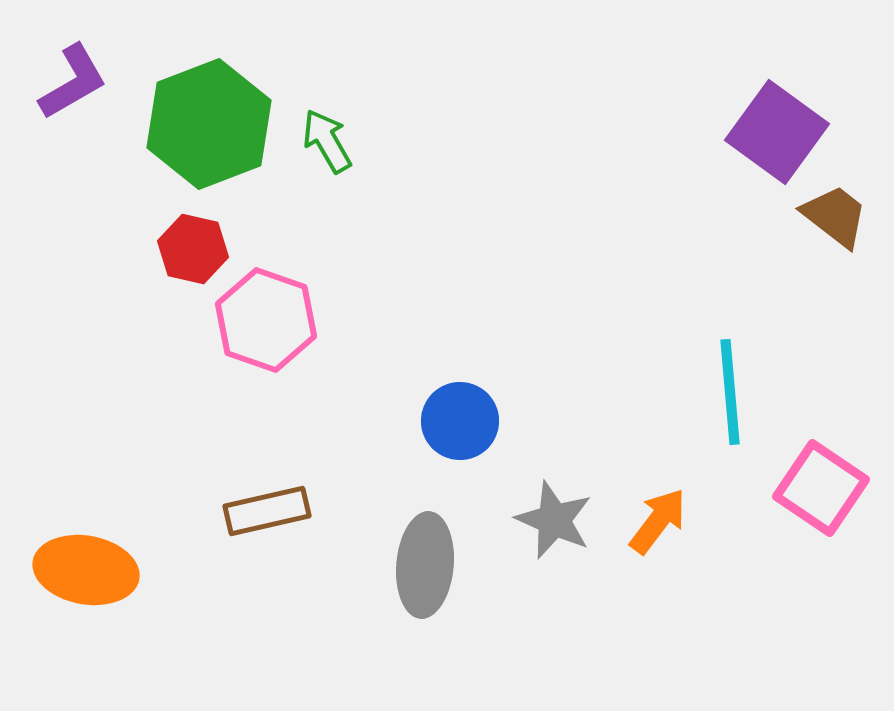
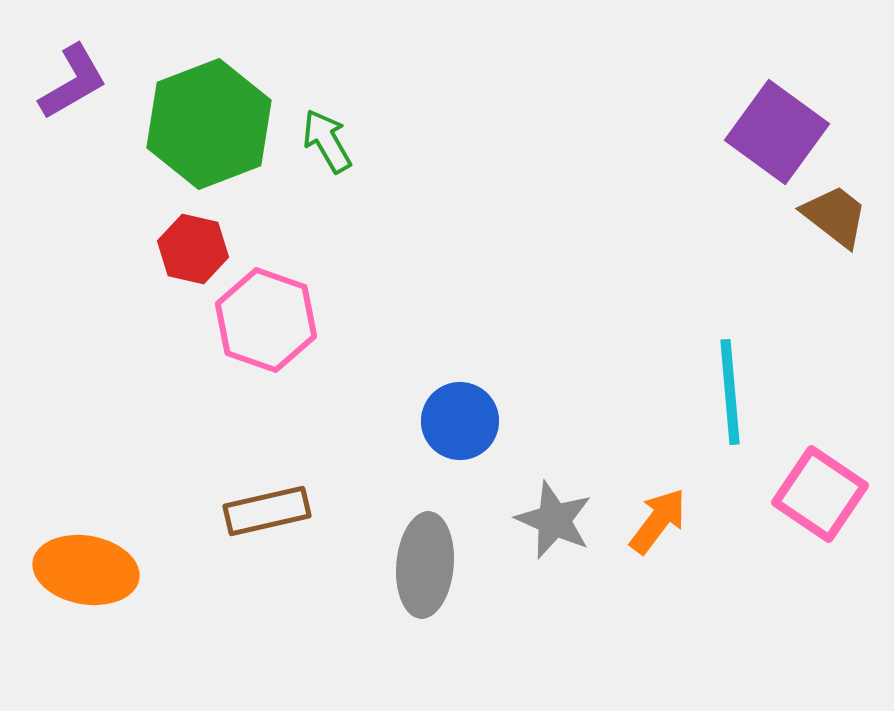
pink square: moved 1 px left, 6 px down
